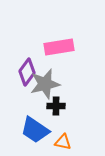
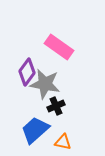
pink rectangle: rotated 44 degrees clockwise
gray star: rotated 24 degrees clockwise
black cross: rotated 24 degrees counterclockwise
blue trapezoid: rotated 104 degrees clockwise
